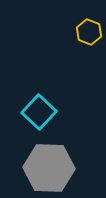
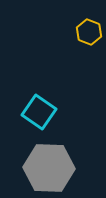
cyan square: rotated 8 degrees counterclockwise
